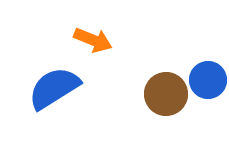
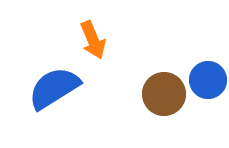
orange arrow: rotated 45 degrees clockwise
brown circle: moved 2 px left
